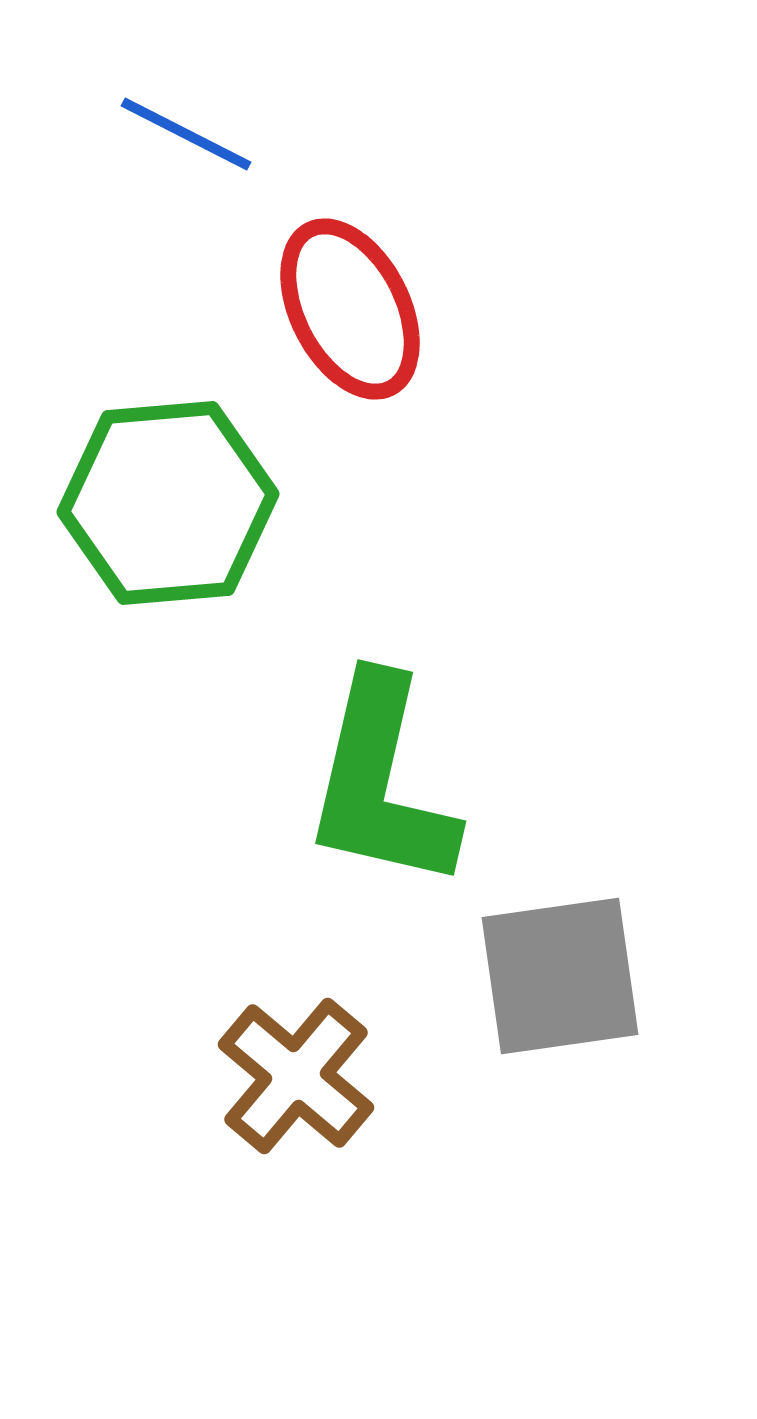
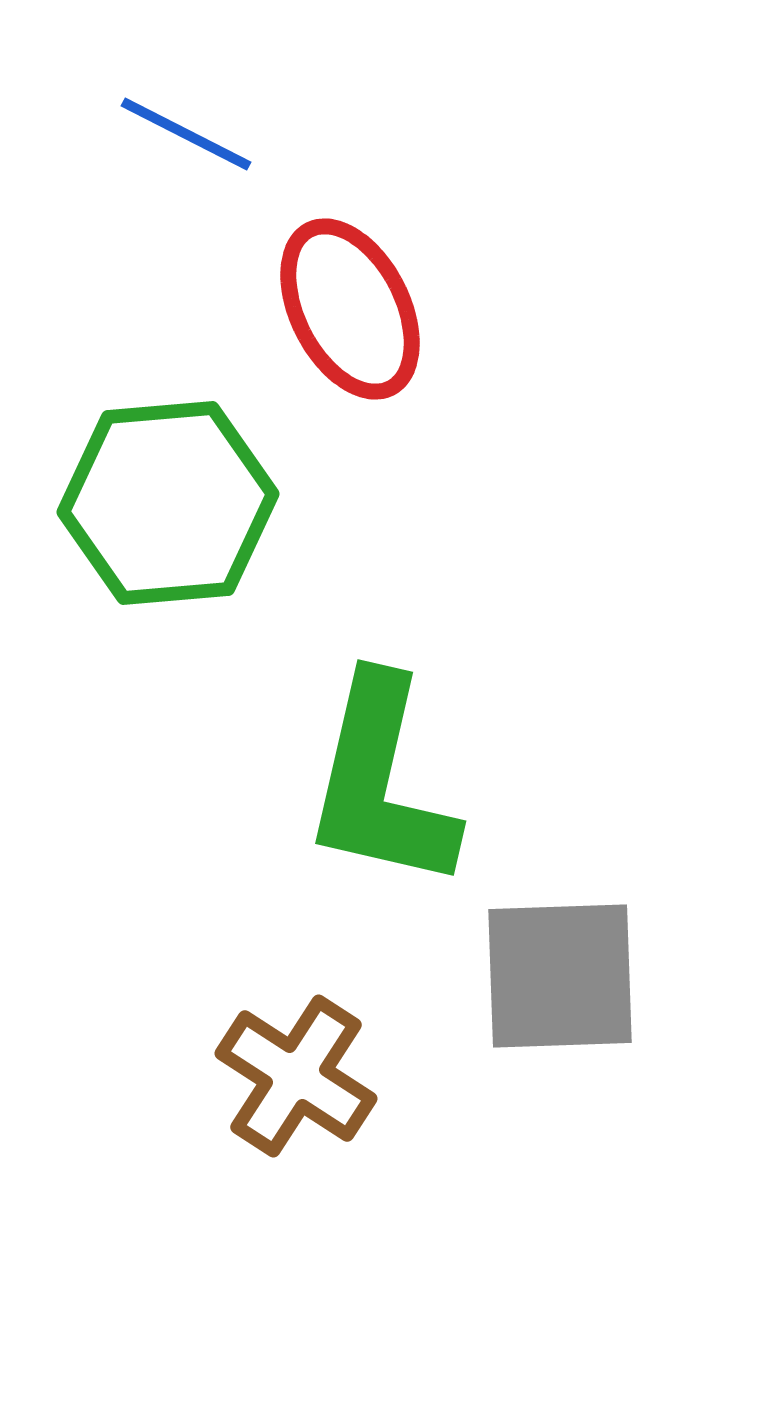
gray square: rotated 6 degrees clockwise
brown cross: rotated 7 degrees counterclockwise
